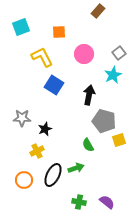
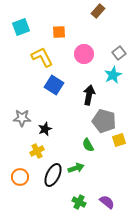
orange circle: moved 4 px left, 3 px up
green cross: rotated 16 degrees clockwise
